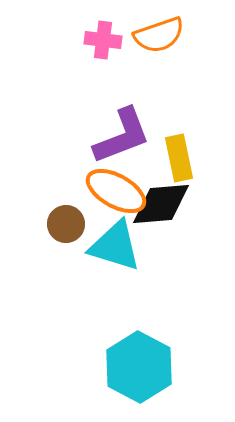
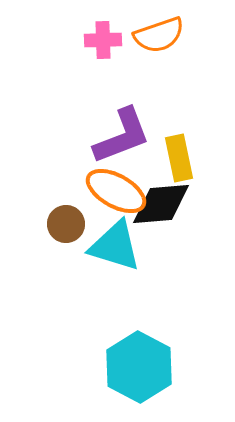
pink cross: rotated 9 degrees counterclockwise
